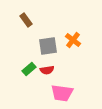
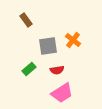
red semicircle: moved 10 px right
pink trapezoid: rotated 40 degrees counterclockwise
